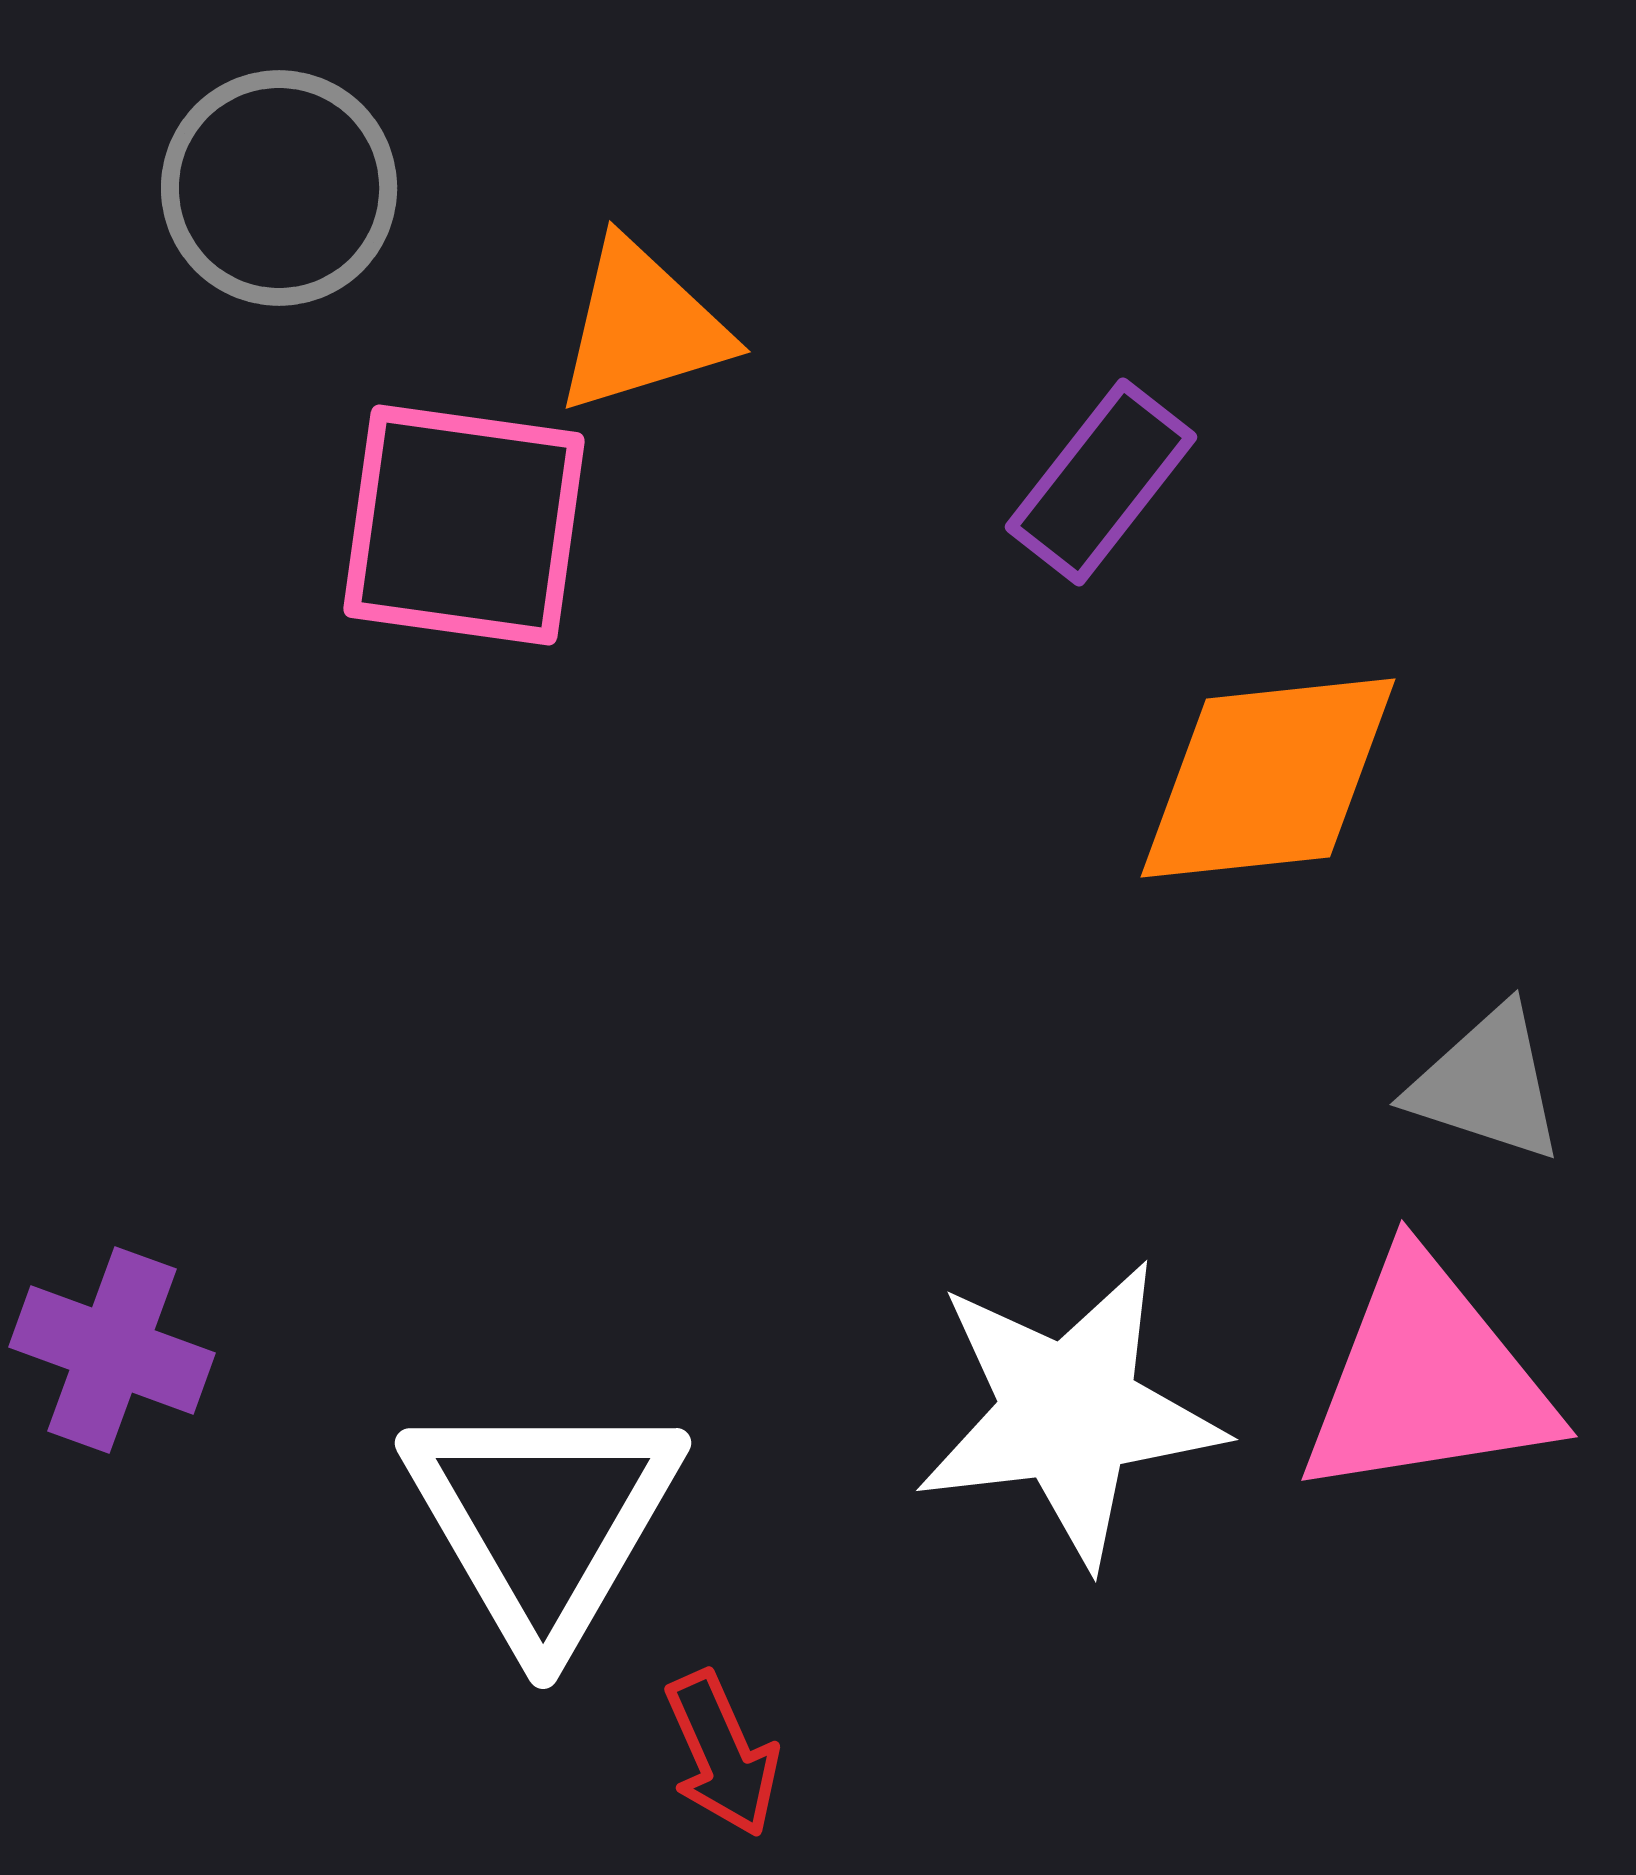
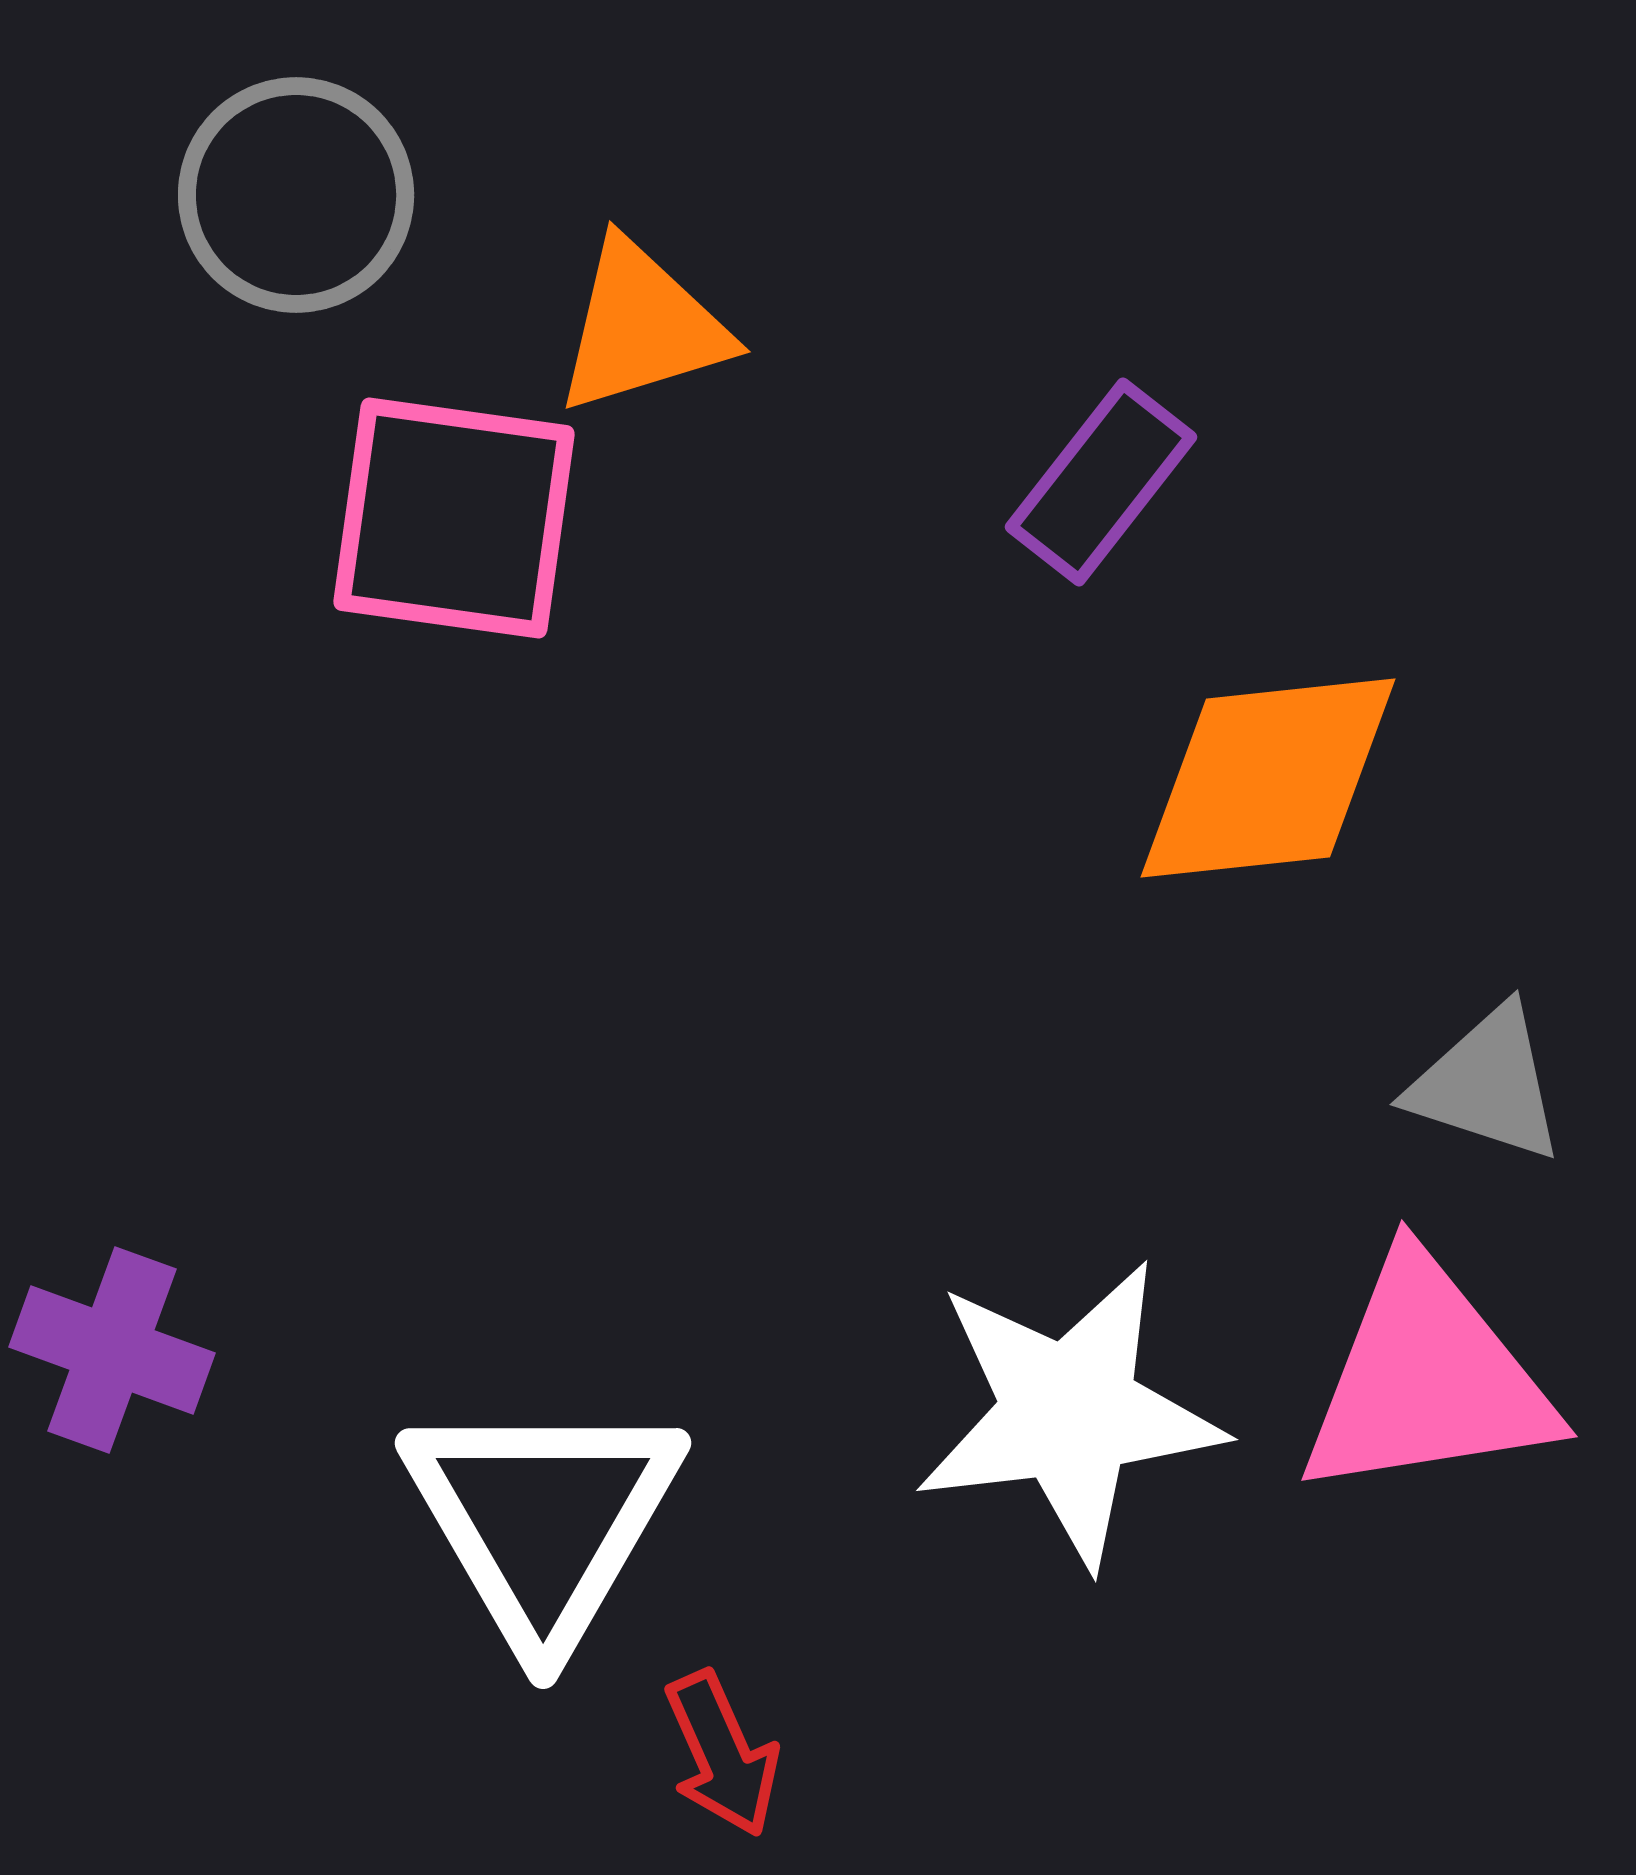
gray circle: moved 17 px right, 7 px down
pink square: moved 10 px left, 7 px up
